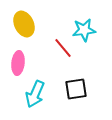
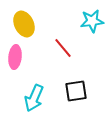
cyan star: moved 8 px right, 9 px up
pink ellipse: moved 3 px left, 6 px up
black square: moved 2 px down
cyan arrow: moved 1 px left, 4 px down
